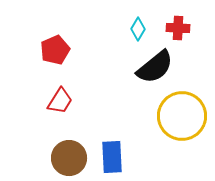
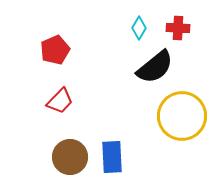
cyan diamond: moved 1 px right, 1 px up
red trapezoid: rotated 12 degrees clockwise
brown circle: moved 1 px right, 1 px up
